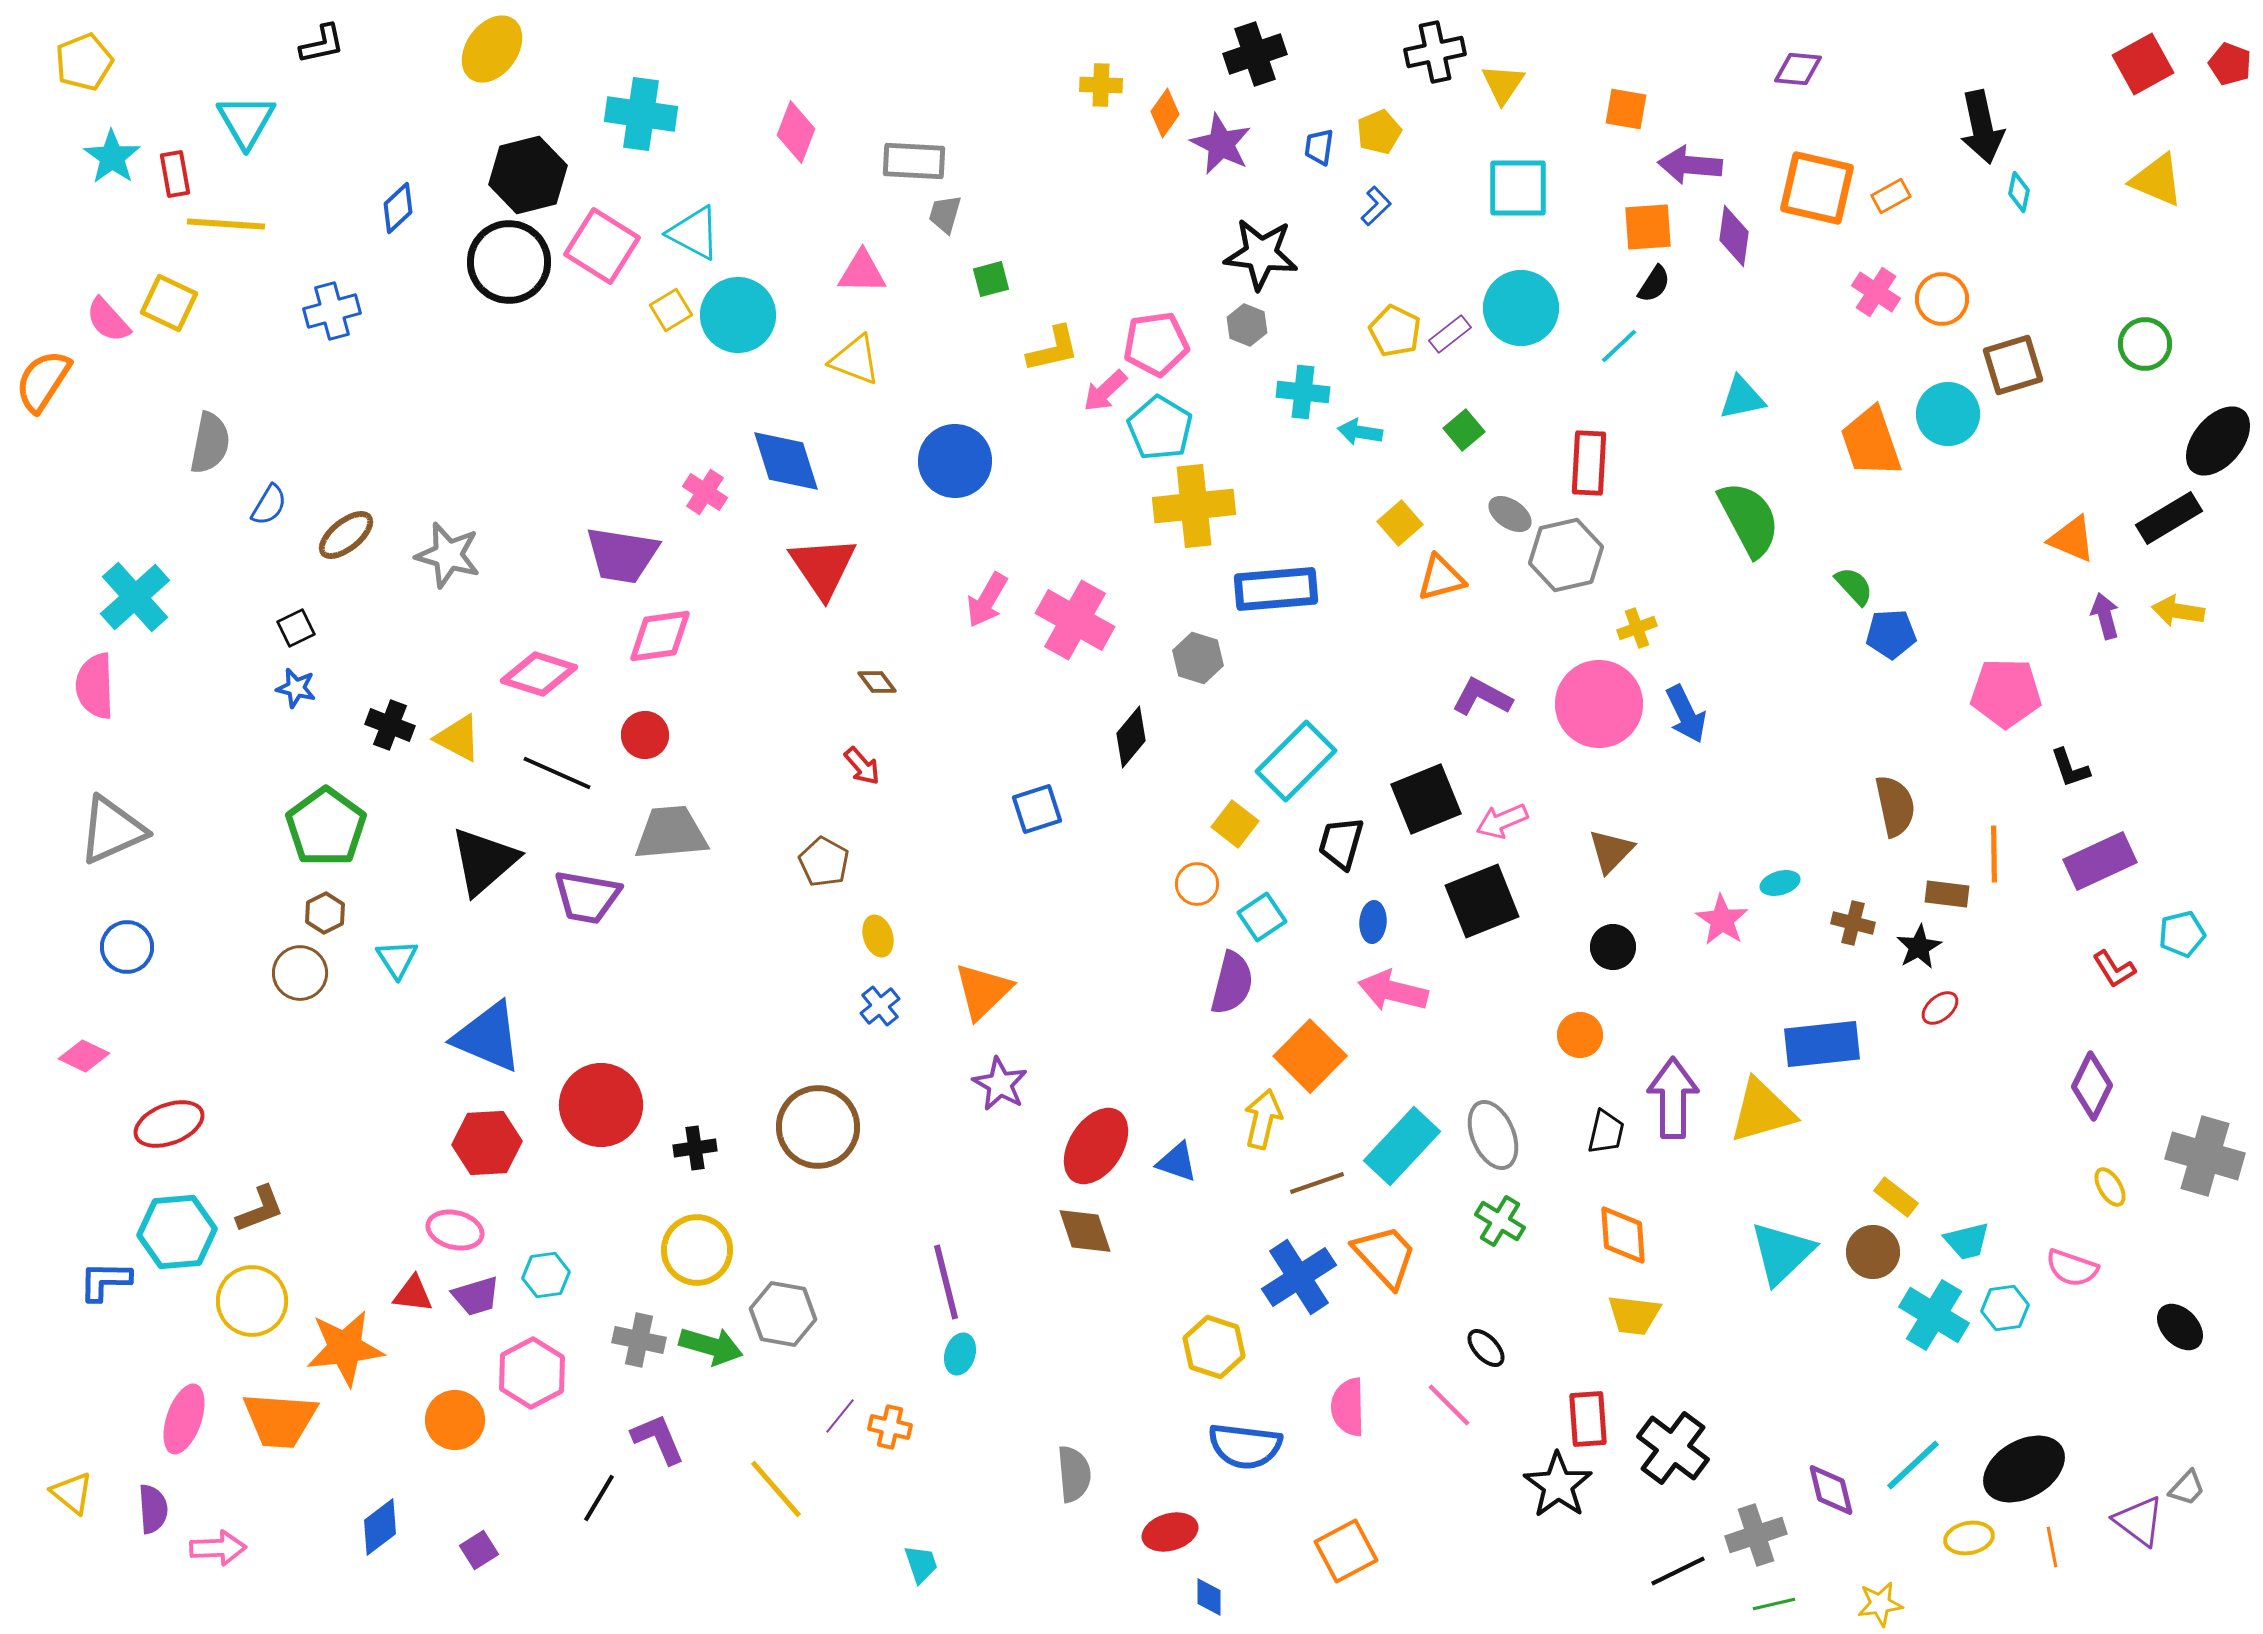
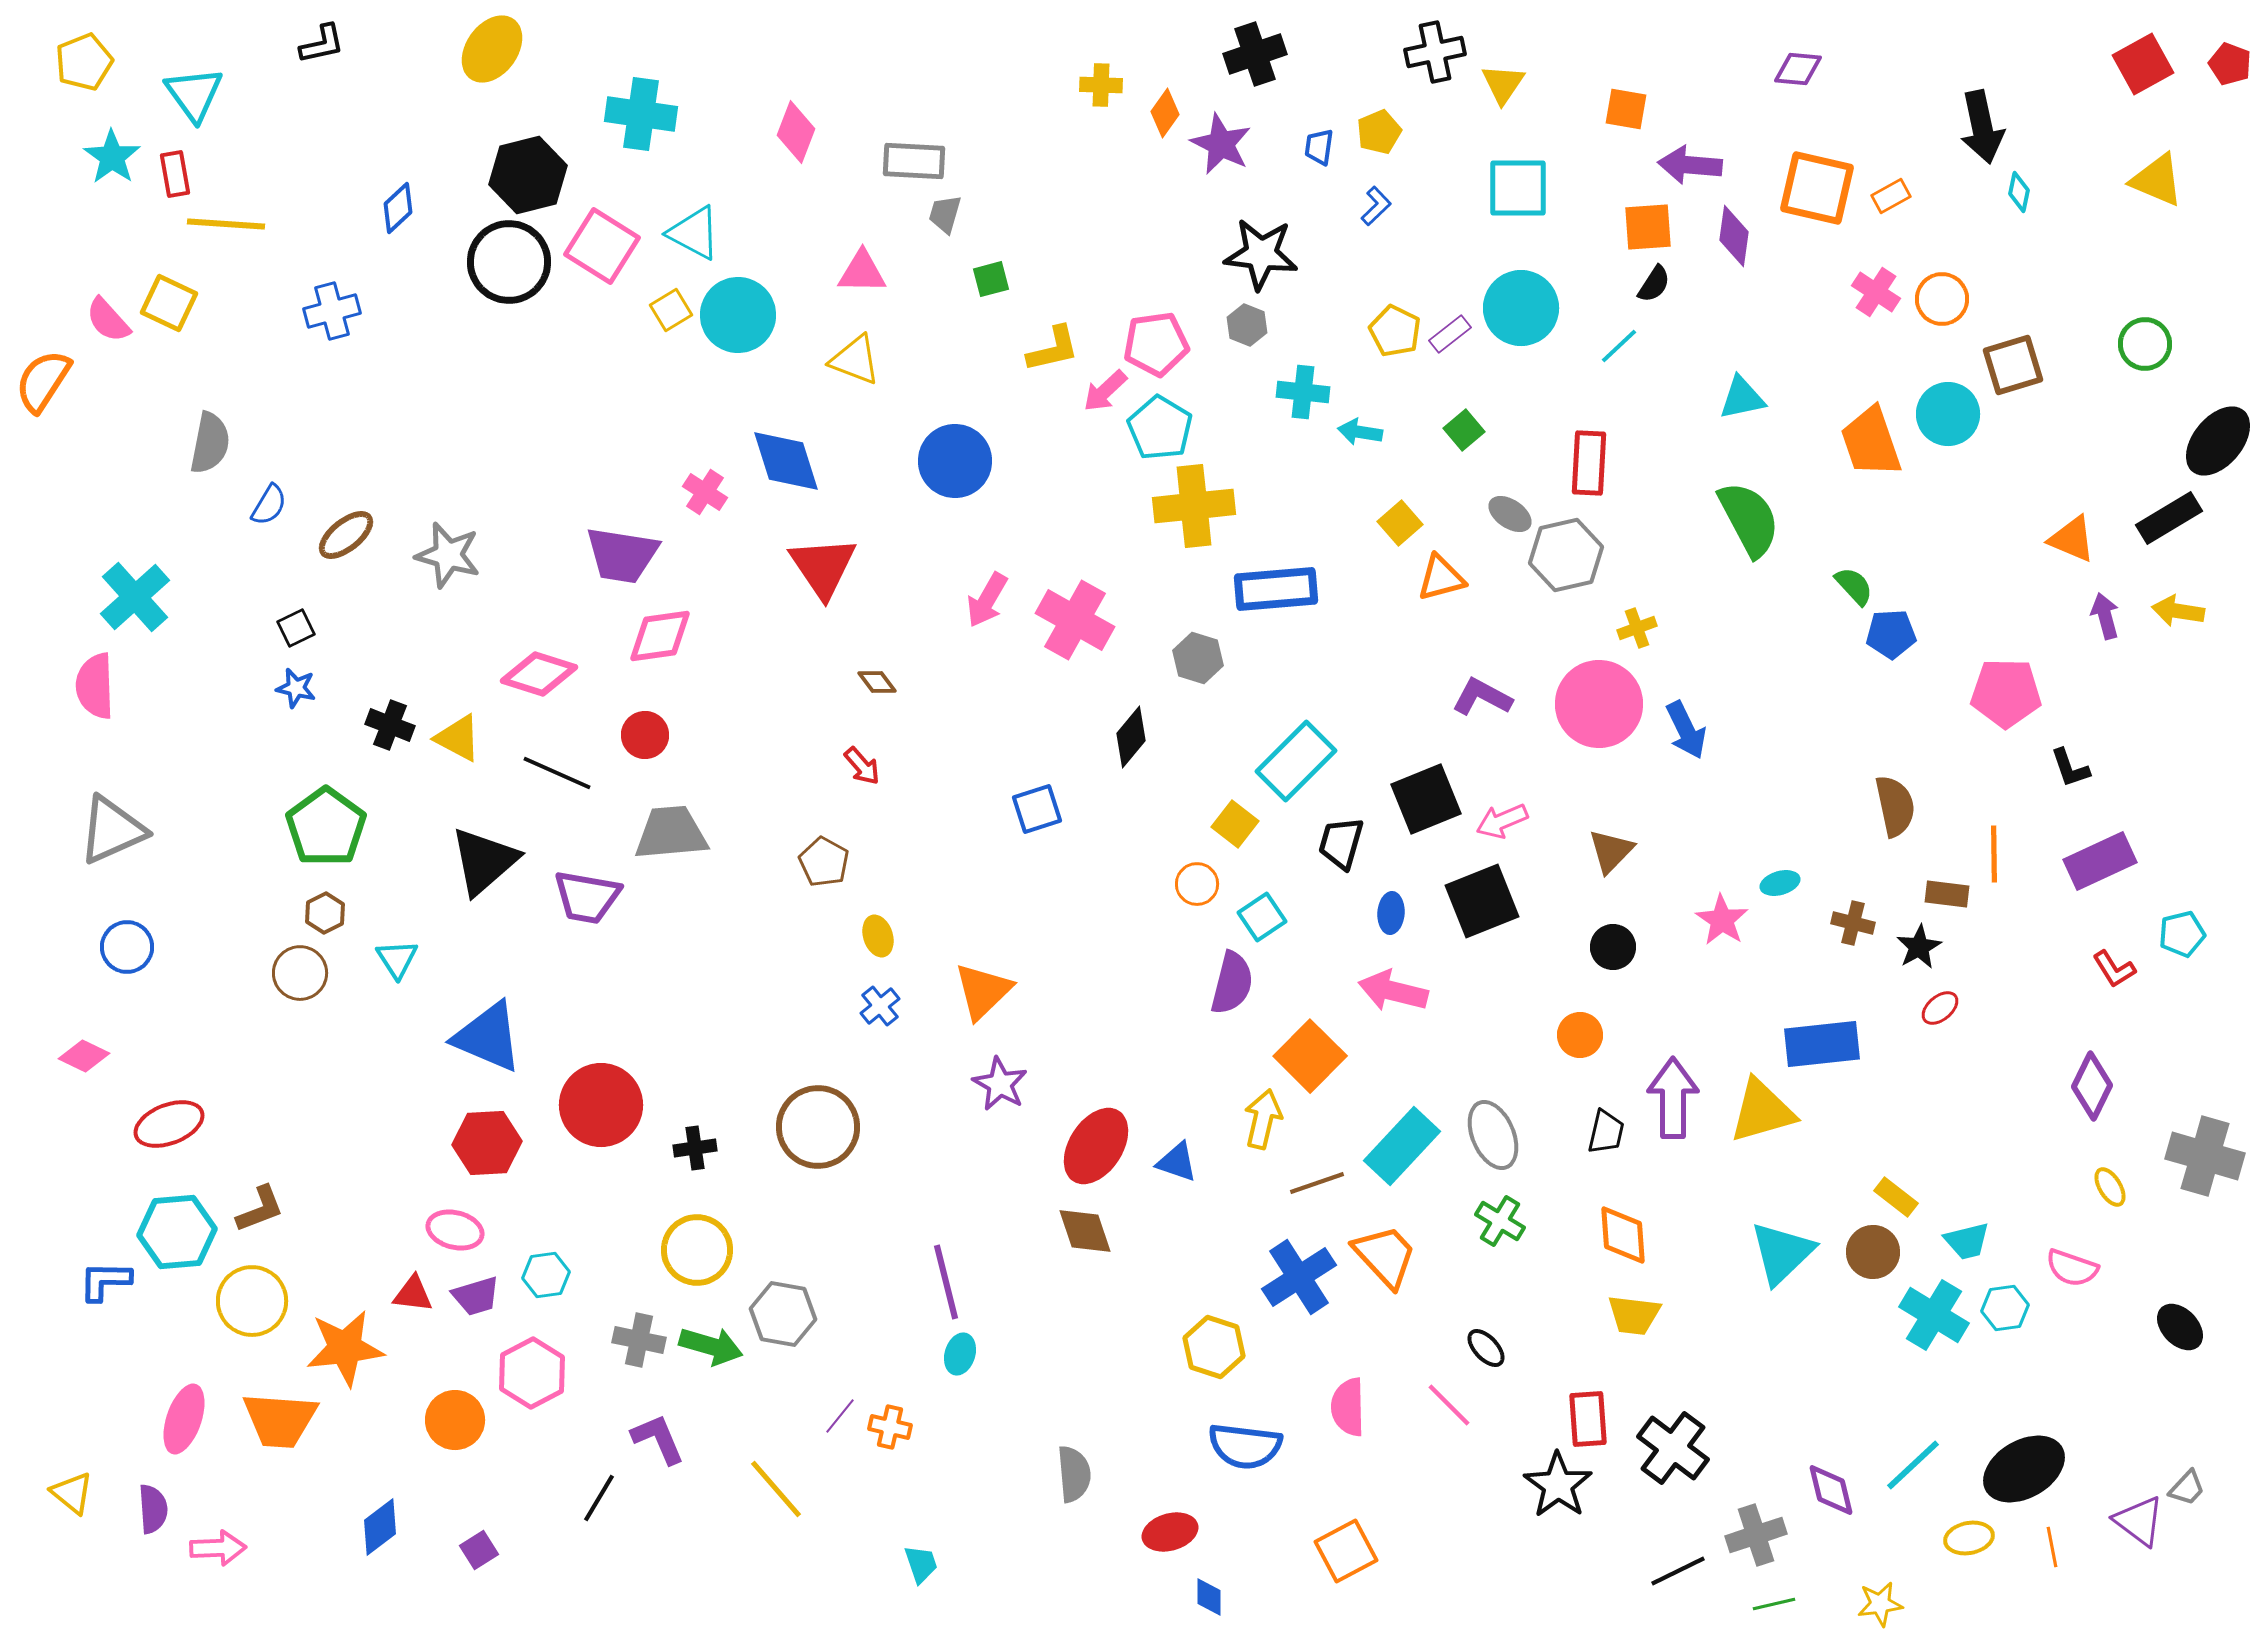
cyan triangle at (246, 121): moved 52 px left, 27 px up; rotated 6 degrees counterclockwise
blue arrow at (1686, 714): moved 16 px down
blue ellipse at (1373, 922): moved 18 px right, 9 px up
